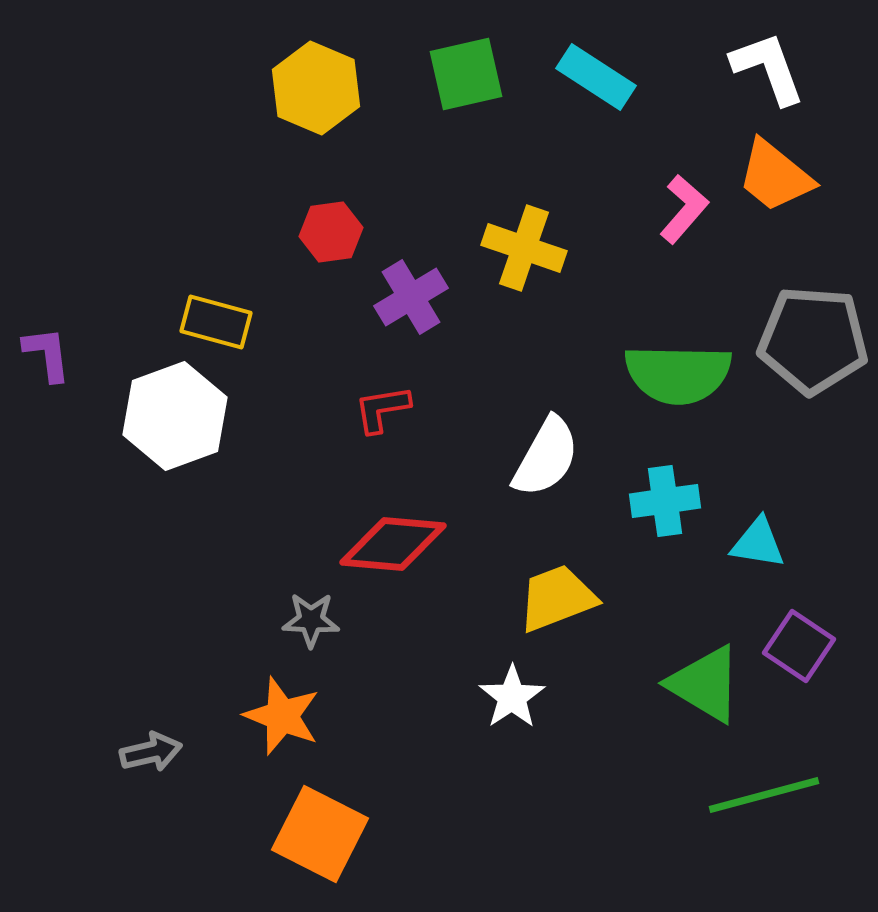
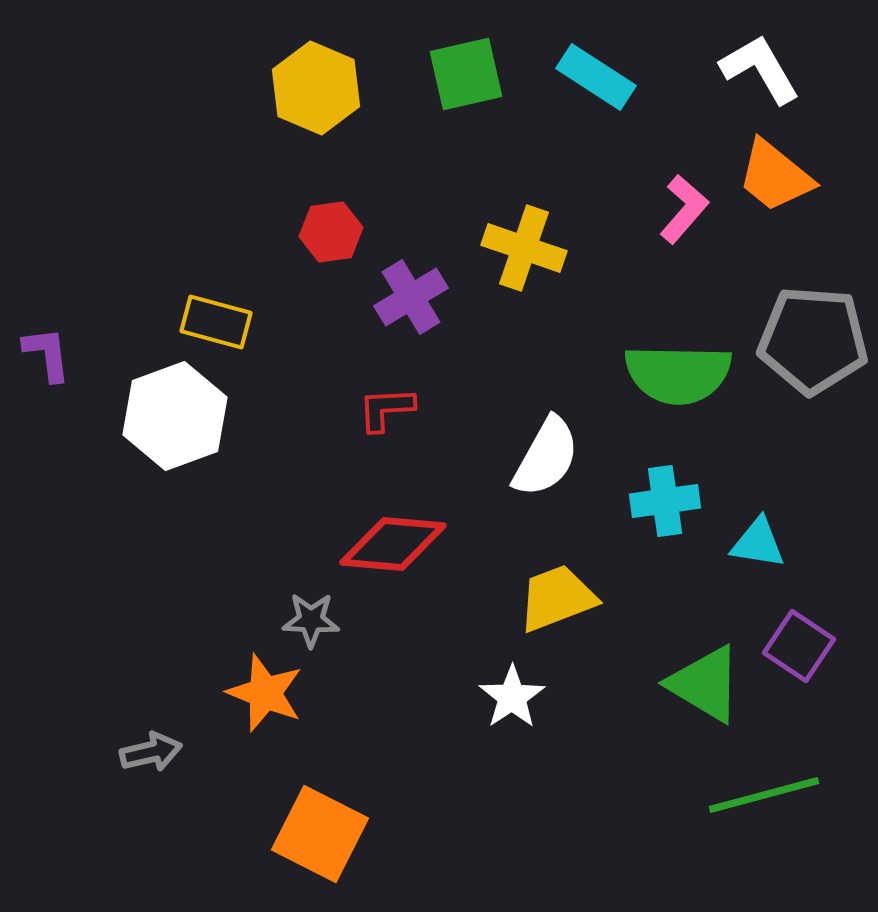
white L-shape: moved 8 px left, 1 px down; rotated 10 degrees counterclockwise
red L-shape: moved 4 px right; rotated 6 degrees clockwise
orange star: moved 17 px left, 23 px up
